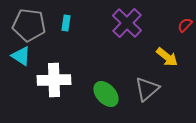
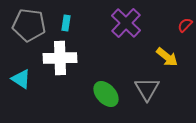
purple cross: moved 1 px left
cyan triangle: moved 23 px down
white cross: moved 6 px right, 22 px up
gray triangle: rotated 20 degrees counterclockwise
